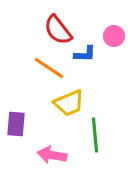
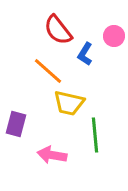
blue L-shape: rotated 120 degrees clockwise
orange line: moved 1 px left, 3 px down; rotated 8 degrees clockwise
yellow trapezoid: rotated 36 degrees clockwise
purple rectangle: rotated 10 degrees clockwise
